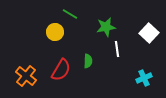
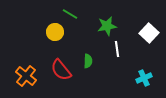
green star: moved 1 px right, 1 px up
red semicircle: rotated 110 degrees clockwise
